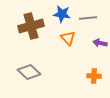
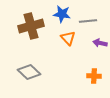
gray line: moved 3 px down
